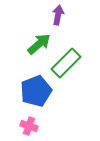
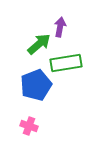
purple arrow: moved 2 px right, 12 px down
green rectangle: rotated 36 degrees clockwise
blue pentagon: moved 6 px up
